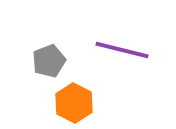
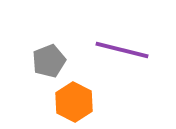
orange hexagon: moved 1 px up
